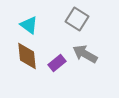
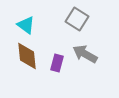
cyan triangle: moved 3 px left
purple rectangle: rotated 36 degrees counterclockwise
